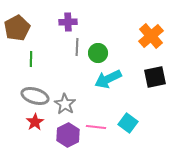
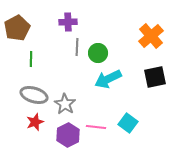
gray ellipse: moved 1 px left, 1 px up
red star: rotated 12 degrees clockwise
